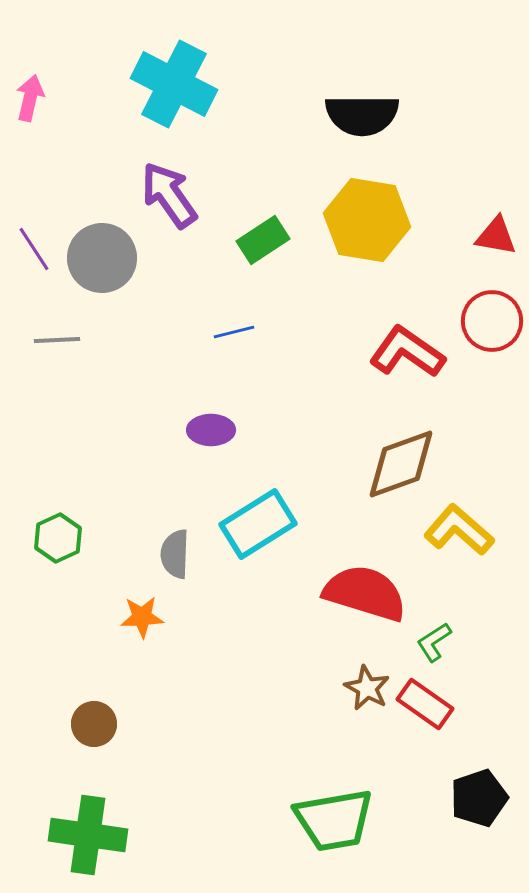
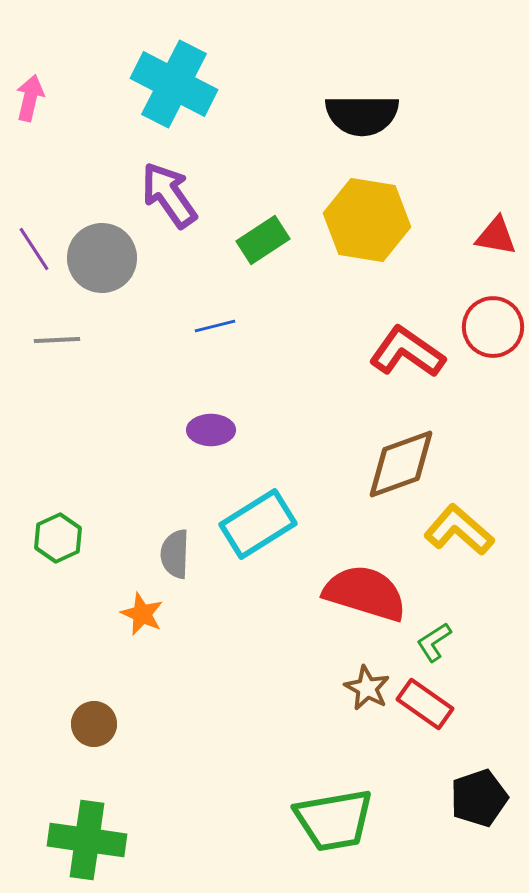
red circle: moved 1 px right, 6 px down
blue line: moved 19 px left, 6 px up
orange star: moved 3 px up; rotated 27 degrees clockwise
green cross: moved 1 px left, 5 px down
